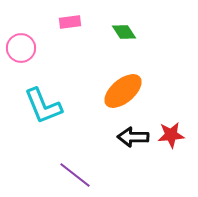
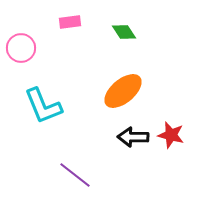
red star: rotated 20 degrees clockwise
